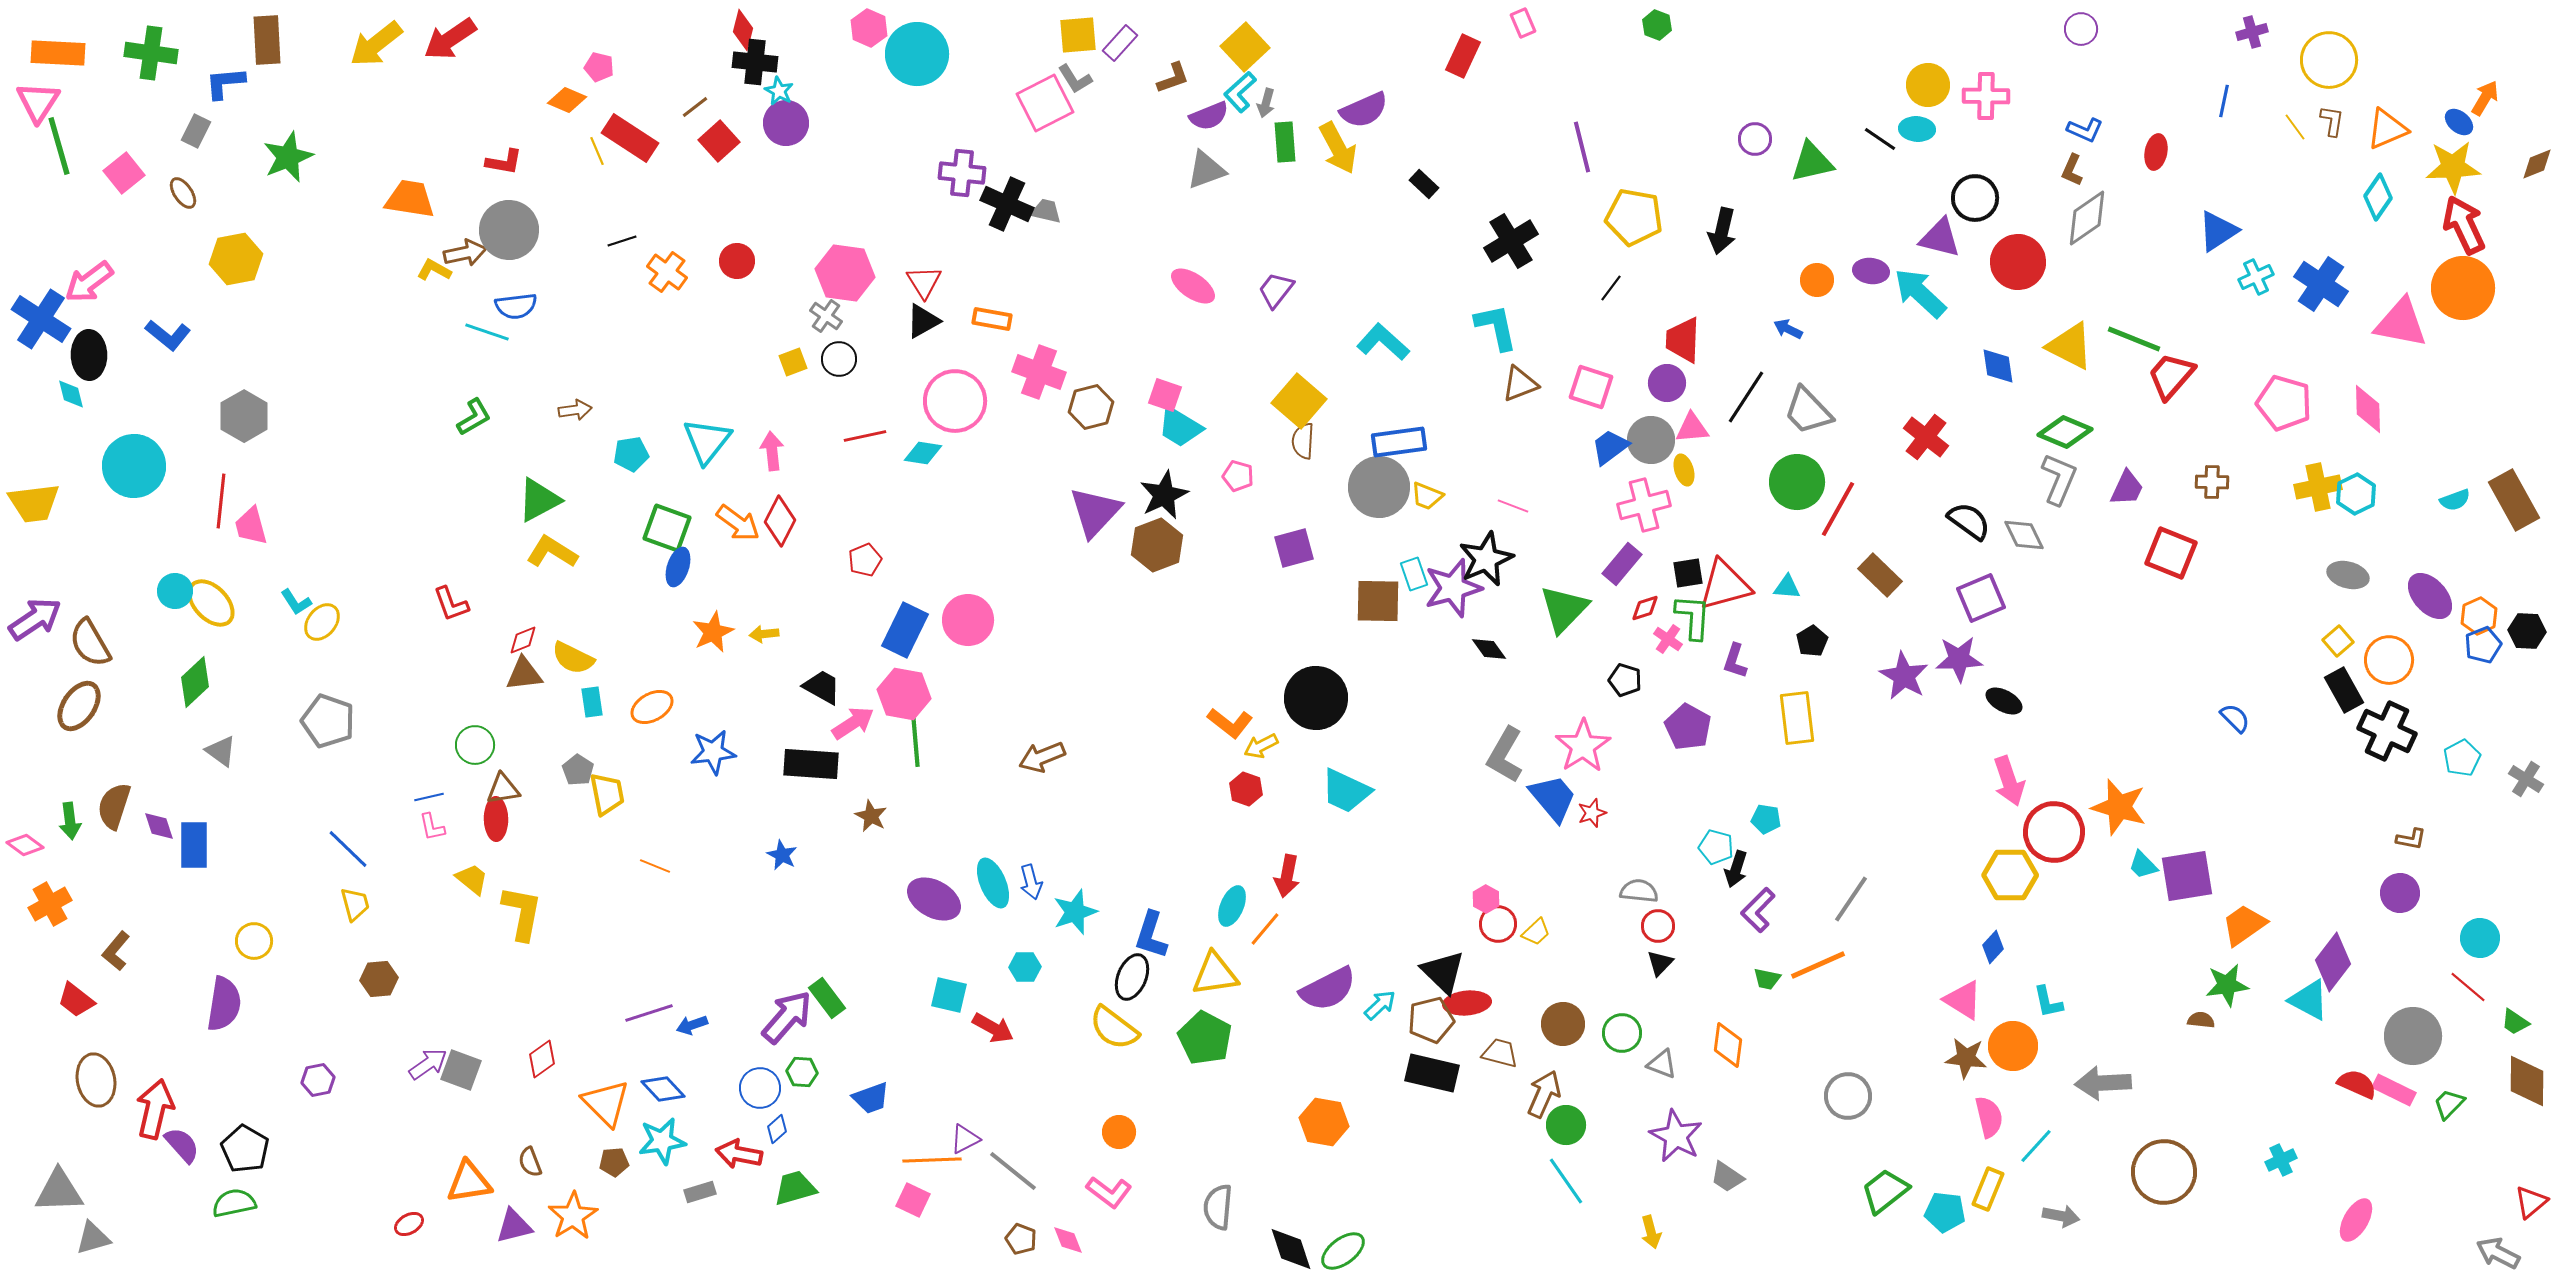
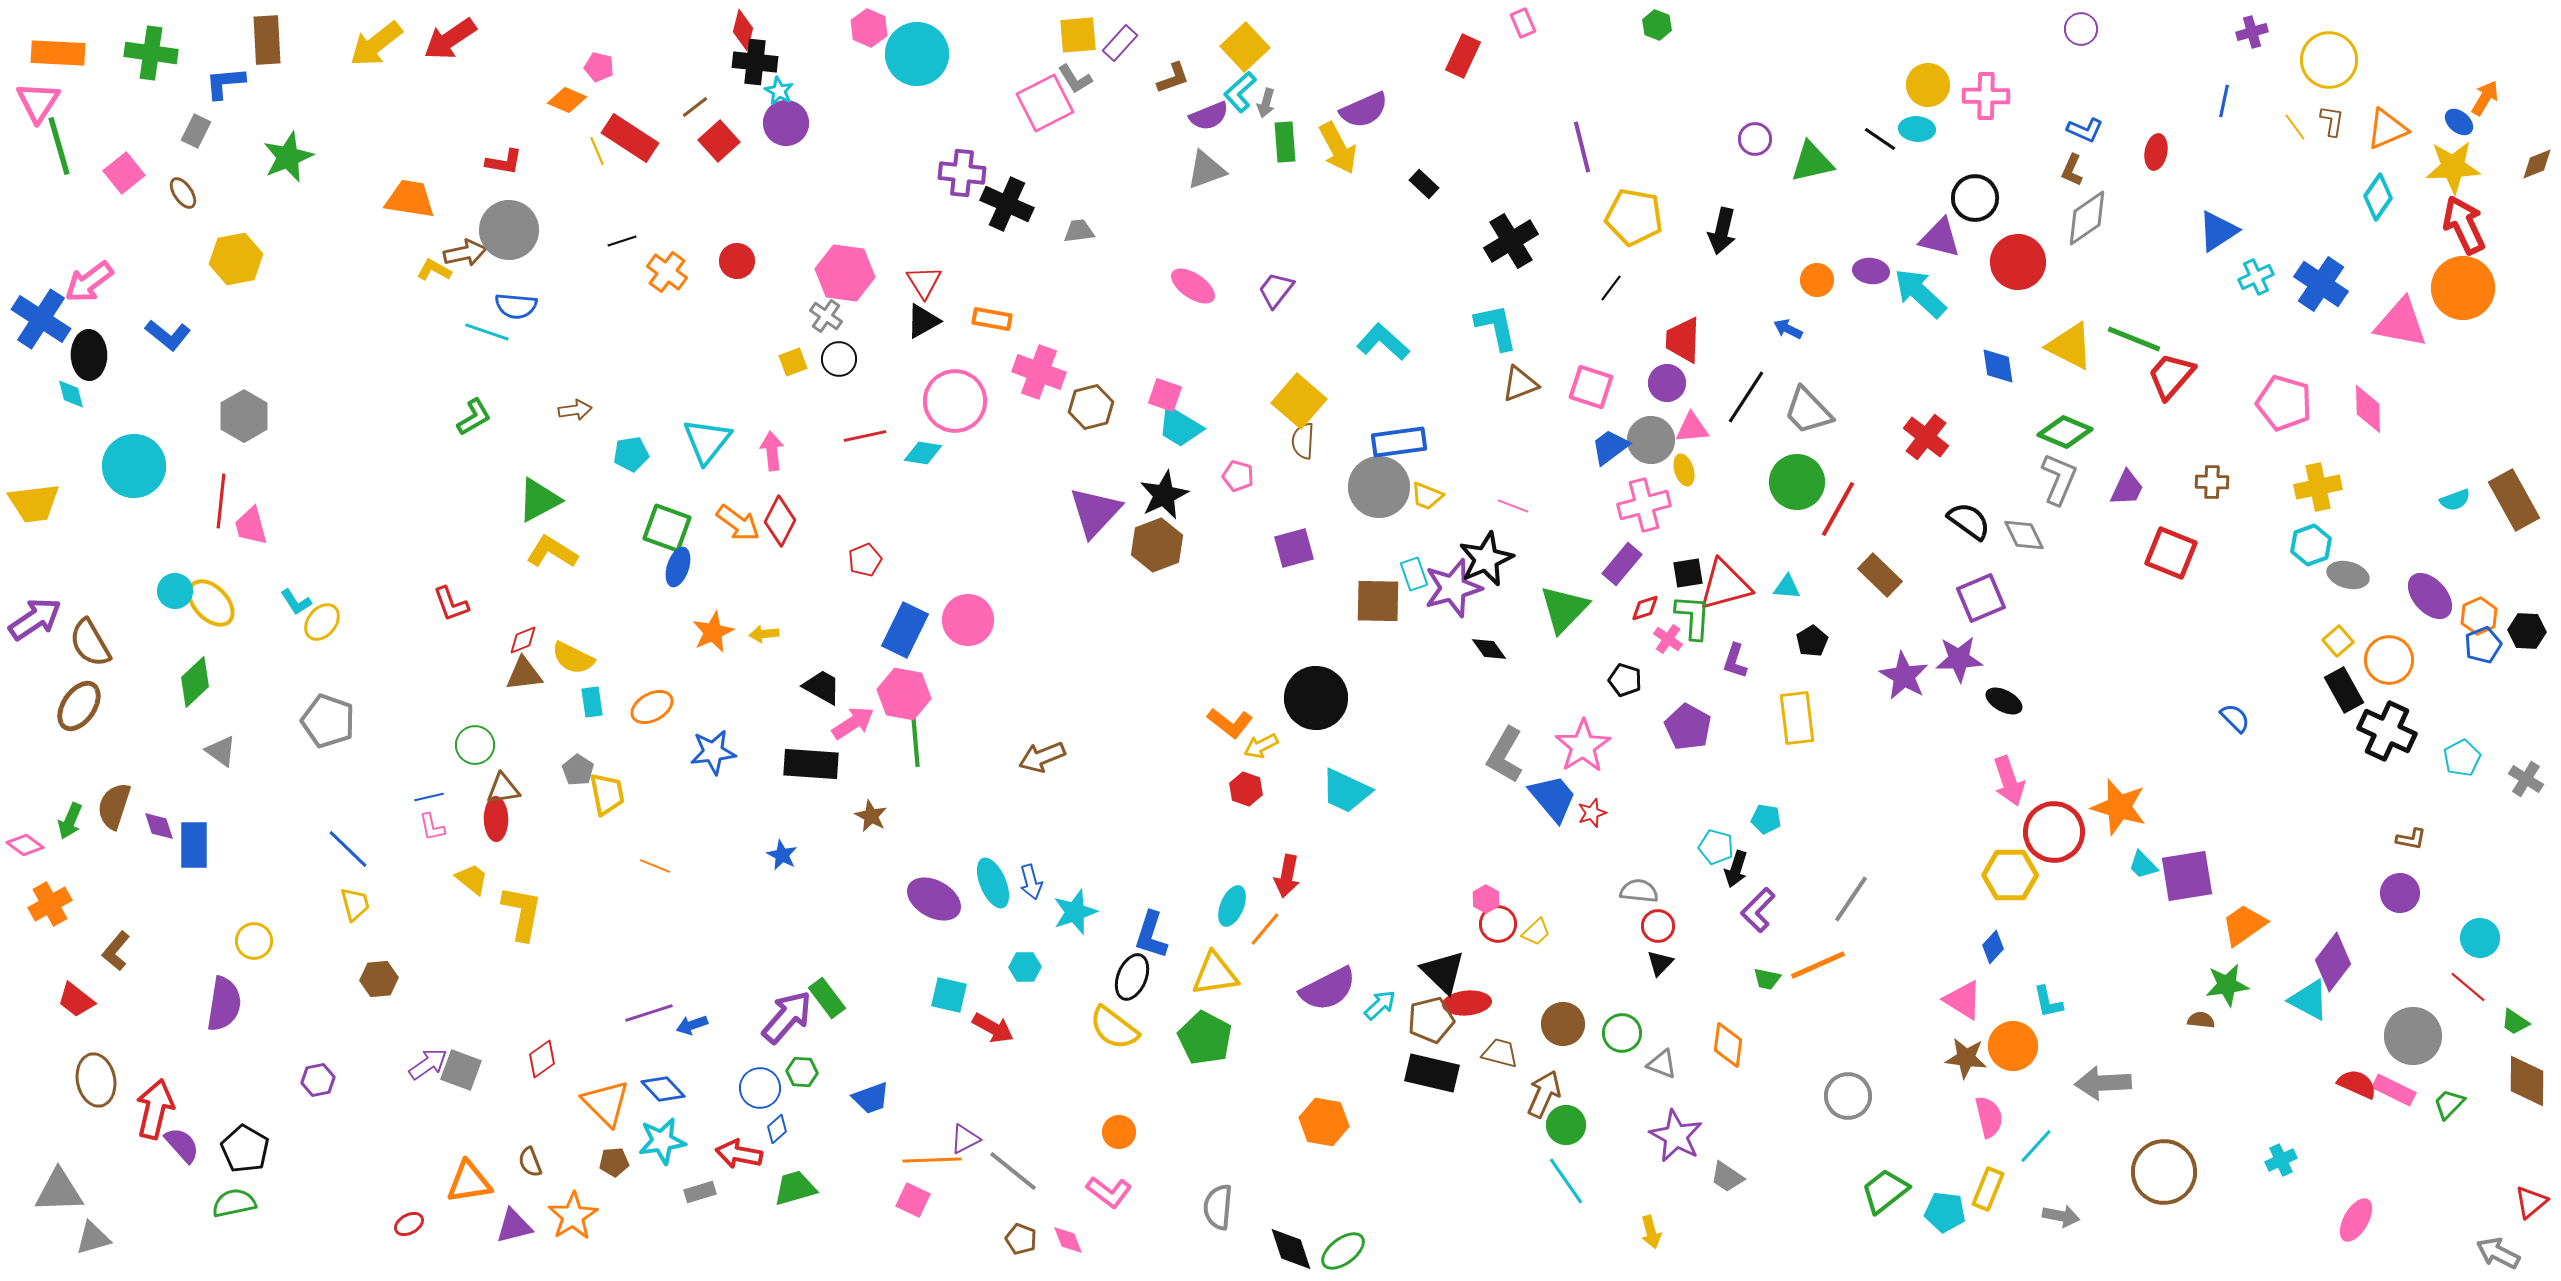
gray trapezoid at (1046, 211): moved 33 px right, 20 px down; rotated 20 degrees counterclockwise
blue semicircle at (516, 306): rotated 12 degrees clockwise
cyan hexagon at (2356, 494): moved 45 px left, 51 px down; rotated 6 degrees clockwise
green arrow at (70, 821): rotated 30 degrees clockwise
